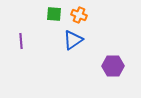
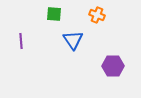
orange cross: moved 18 px right
blue triangle: rotated 30 degrees counterclockwise
